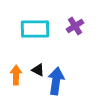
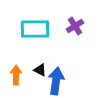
black triangle: moved 2 px right
